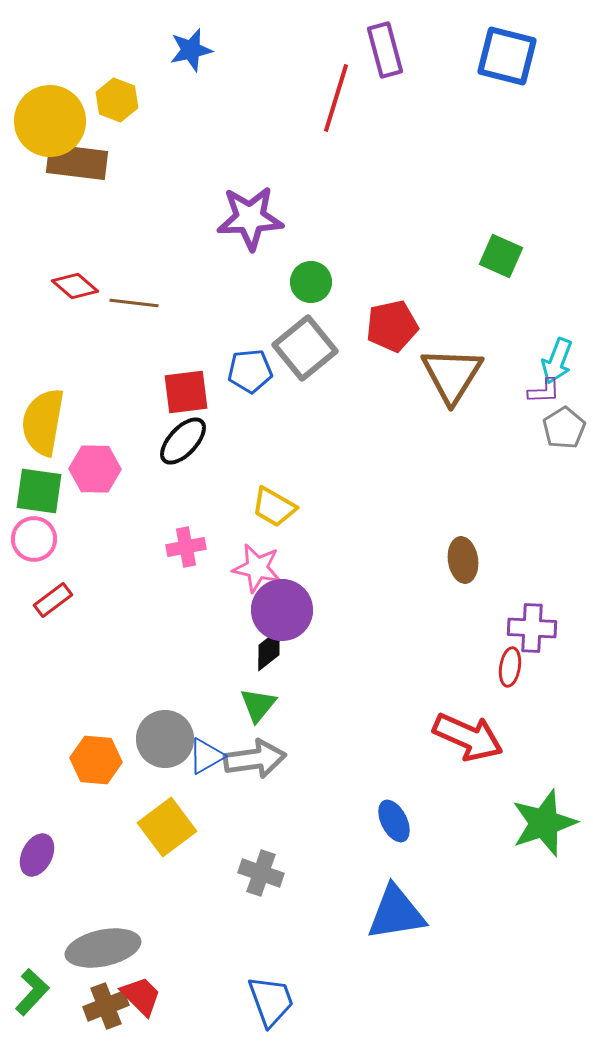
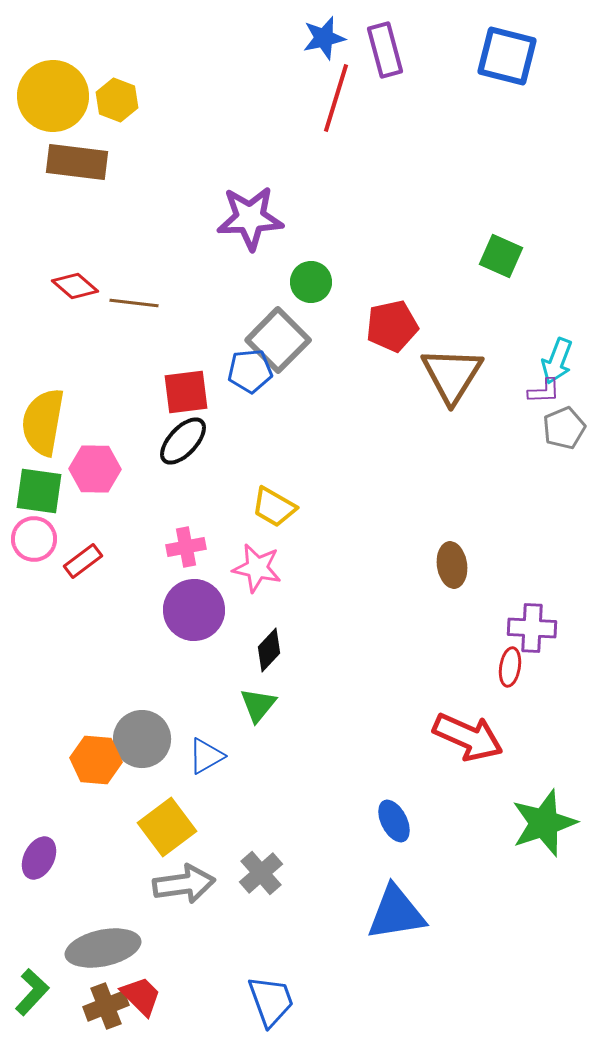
blue star at (191, 50): moved 133 px right, 12 px up
yellow circle at (50, 121): moved 3 px right, 25 px up
gray square at (305, 348): moved 27 px left, 8 px up; rotated 6 degrees counterclockwise
gray pentagon at (564, 428): rotated 9 degrees clockwise
brown ellipse at (463, 560): moved 11 px left, 5 px down
red rectangle at (53, 600): moved 30 px right, 39 px up
purple circle at (282, 610): moved 88 px left
black diamond at (269, 650): rotated 9 degrees counterclockwise
gray circle at (165, 739): moved 23 px left
gray arrow at (255, 759): moved 71 px left, 125 px down
purple ellipse at (37, 855): moved 2 px right, 3 px down
gray cross at (261, 873): rotated 30 degrees clockwise
